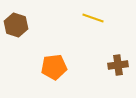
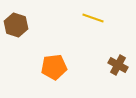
brown cross: rotated 36 degrees clockwise
